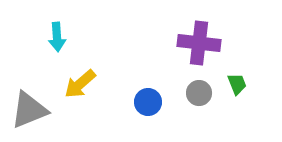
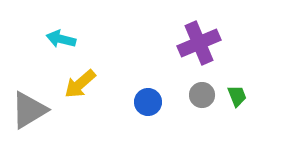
cyan arrow: moved 4 px right, 2 px down; rotated 108 degrees clockwise
purple cross: rotated 30 degrees counterclockwise
green trapezoid: moved 12 px down
gray circle: moved 3 px right, 2 px down
gray triangle: rotated 9 degrees counterclockwise
